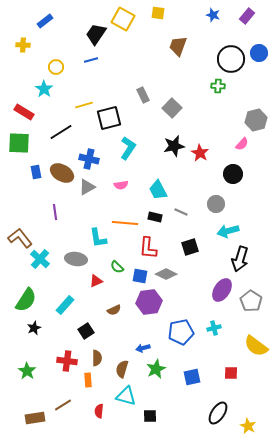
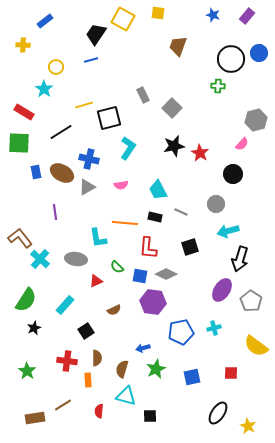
purple hexagon at (149, 302): moved 4 px right; rotated 15 degrees clockwise
